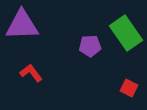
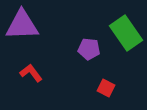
purple pentagon: moved 1 px left, 3 px down; rotated 10 degrees clockwise
red square: moved 23 px left
